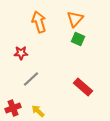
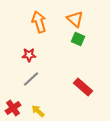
orange triangle: rotated 30 degrees counterclockwise
red star: moved 8 px right, 2 px down
red cross: rotated 14 degrees counterclockwise
